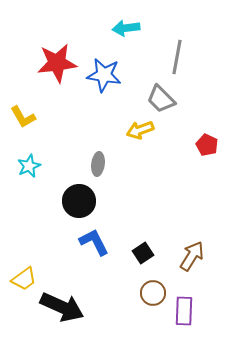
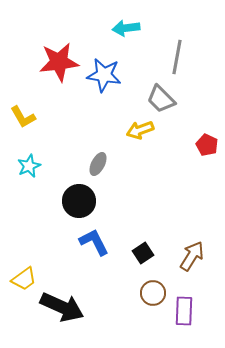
red star: moved 2 px right, 1 px up
gray ellipse: rotated 20 degrees clockwise
